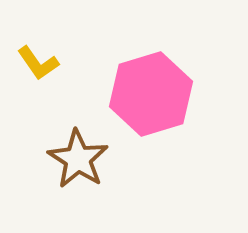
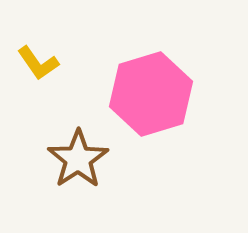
brown star: rotated 6 degrees clockwise
